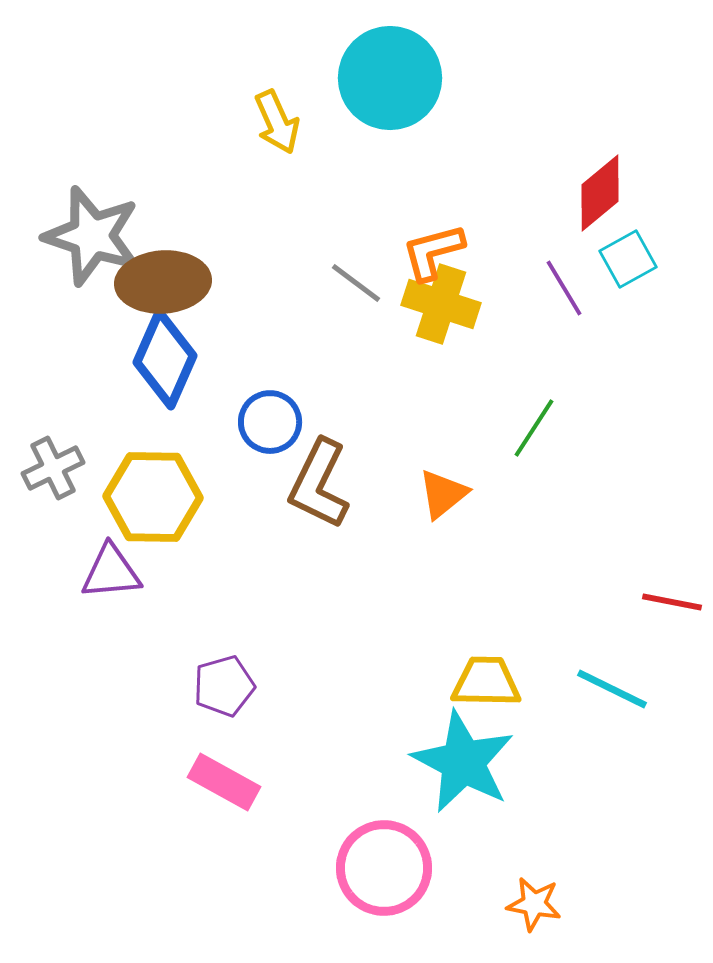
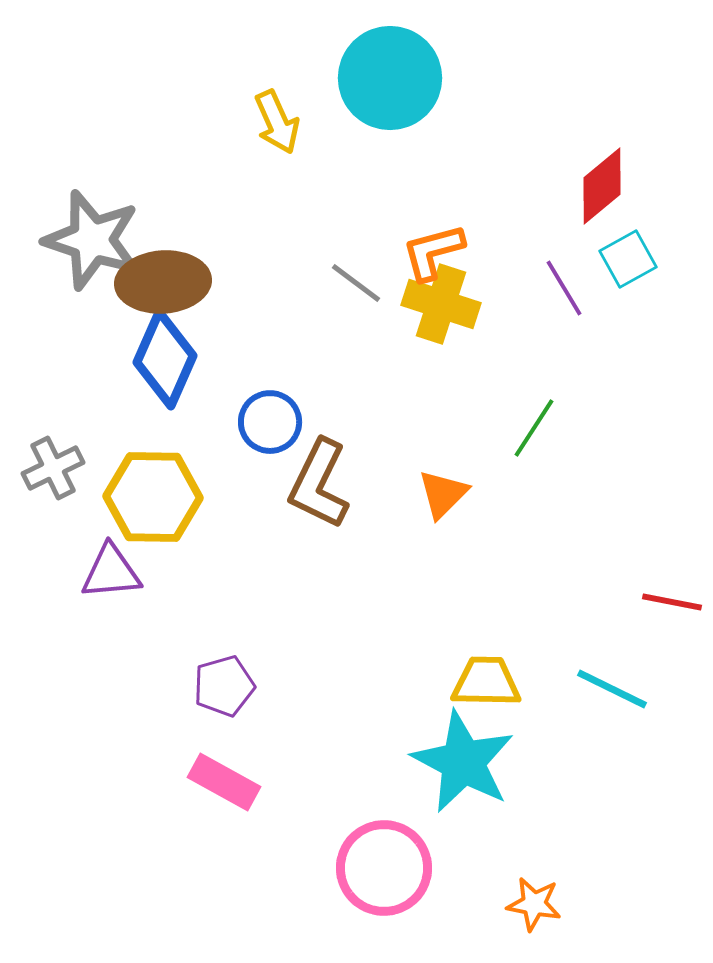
red diamond: moved 2 px right, 7 px up
gray star: moved 4 px down
orange triangle: rotated 6 degrees counterclockwise
